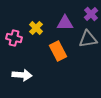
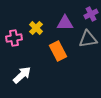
purple cross: rotated 16 degrees clockwise
pink cross: rotated 21 degrees counterclockwise
white arrow: rotated 48 degrees counterclockwise
